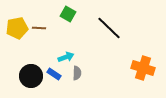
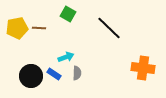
orange cross: rotated 10 degrees counterclockwise
